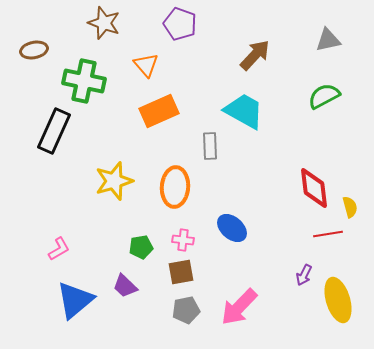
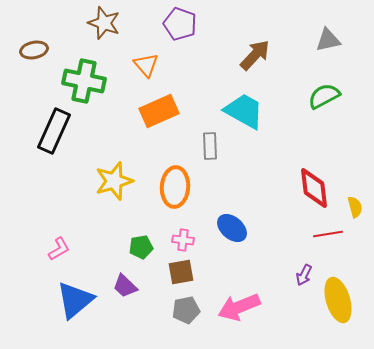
yellow semicircle: moved 5 px right
pink arrow: rotated 24 degrees clockwise
